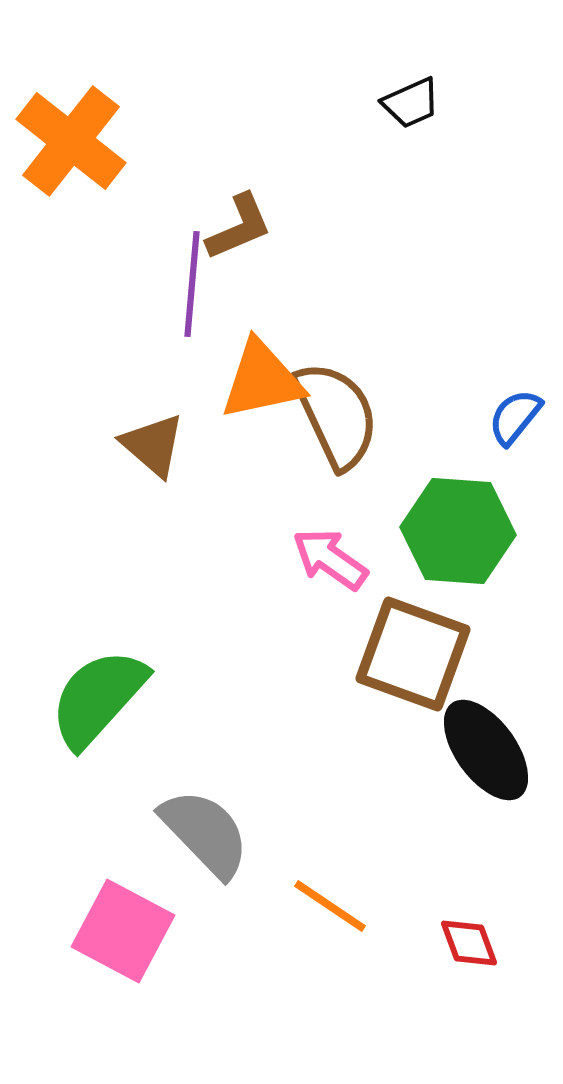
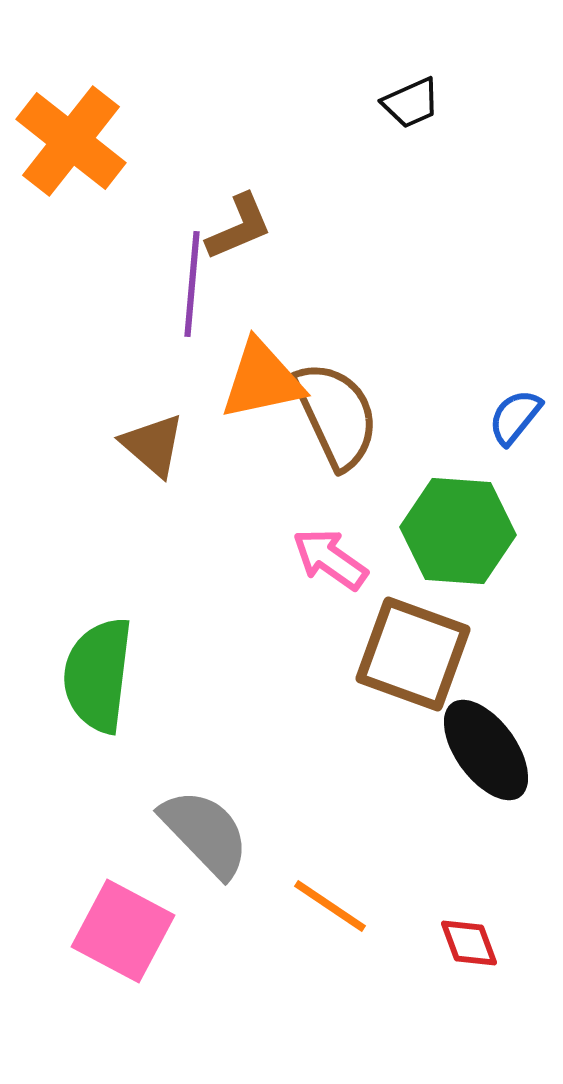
green semicircle: moved 23 px up; rotated 35 degrees counterclockwise
